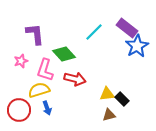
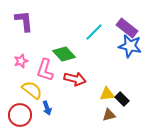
purple L-shape: moved 11 px left, 13 px up
blue star: moved 7 px left; rotated 30 degrees counterclockwise
yellow semicircle: moved 7 px left; rotated 55 degrees clockwise
red circle: moved 1 px right, 5 px down
